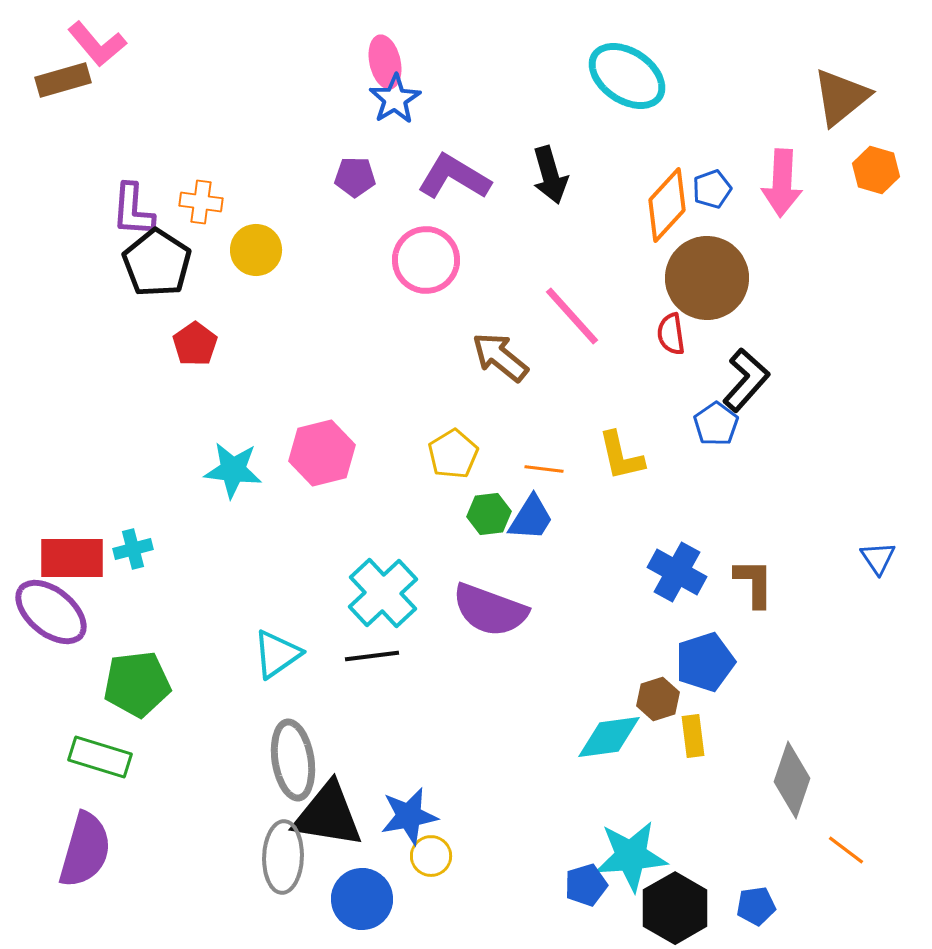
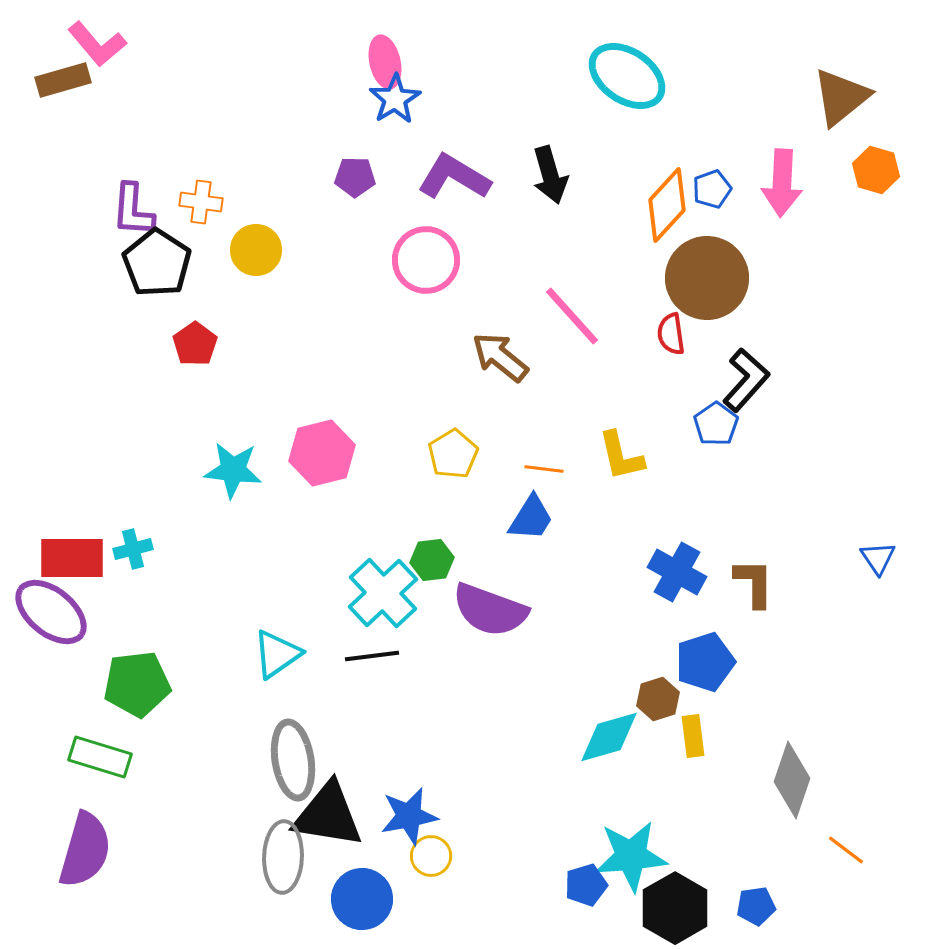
green hexagon at (489, 514): moved 57 px left, 46 px down
cyan diamond at (609, 737): rotated 8 degrees counterclockwise
